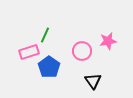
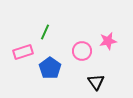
green line: moved 3 px up
pink rectangle: moved 6 px left
blue pentagon: moved 1 px right, 1 px down
black triangle: moved 3 px right, 1 px down
